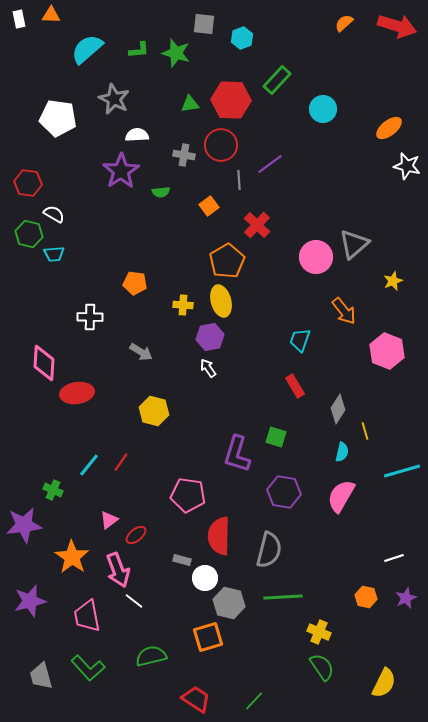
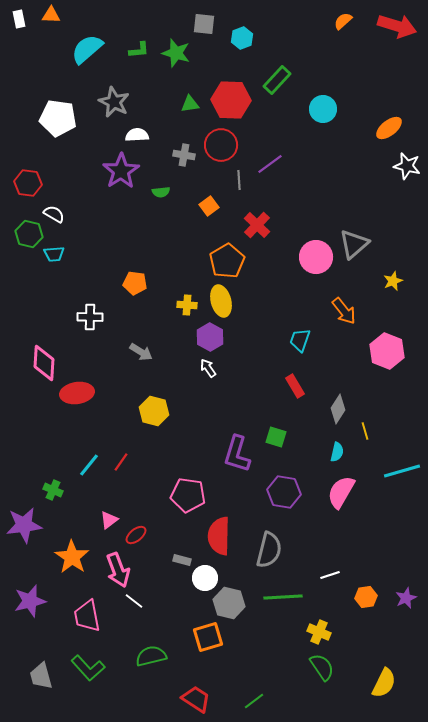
orange semicircle at (344, 23): moved 1 px left, 2 px up
gray star at (114, 99): moved 3 px down
yellow cross at (183, 305): moved 4 px right
purple hexagon at (210, 337): rotated 20 degrees counterclockwise
cyan semicircle at (342, 452): moved 5 px left
pink semicircle at (341, 496): moved 4 px up
white line at (394, 558): moved 64 px left, 17 px down
orange hexagon at (366, 597): rotated 20 degrees counterclockwise
green line at (254, 701): rotated 10 degrees clockwise
